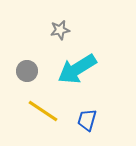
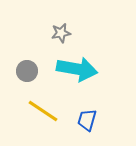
gray star: moved 1 px right, 3 px down
cyan arrow: rotated 138 degrees counterclockwise
